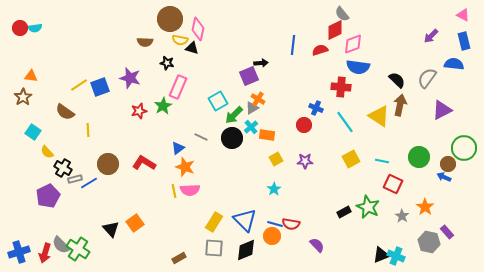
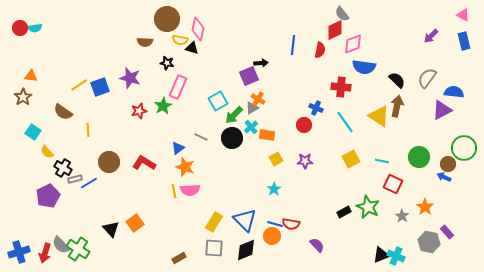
brown circle at (170, 19): moved 3 px left
red semicircle at (320, 50): rotated 119 degrees clockwise
blue semicircle at (454, 64): moved 28 px down
blue semicircle at (358, 67): moved 6 px right
brown arrow at (400, 105): moved 3 px left, 1 px down
brown semicircle at (65, 112): moved 2 px left
brown circle at (108, 164): moved 1 px right, 2 px up
